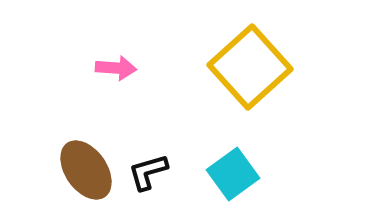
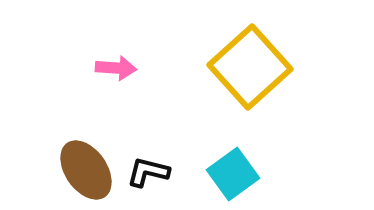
black L-shape: rotated 30 degrees clockwise
